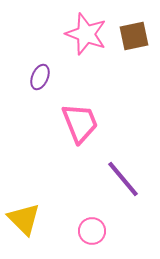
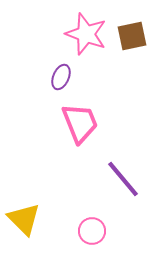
brown square: moved 2 px left
purple ellipse: moved 21 px right
